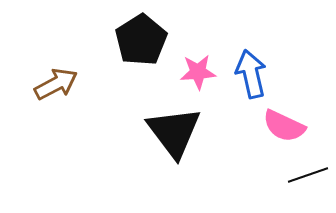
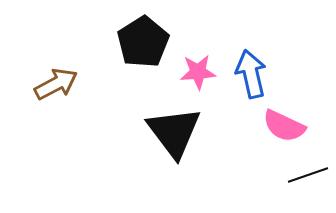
black pentagon: moved 2 px right, 2 px down
